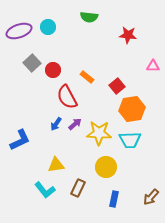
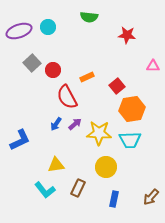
red star: moved 1 px left
orange rectangle: rotated 64 degrees counterclockwise
